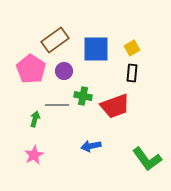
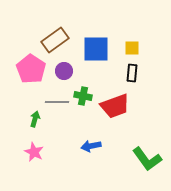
yellow square: rotated 28 degrees clockwise
gray line: moved 3 px up
pink star: moved 3 px up; rotated 18 degrees counterclockwise
